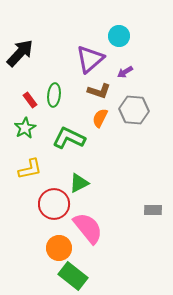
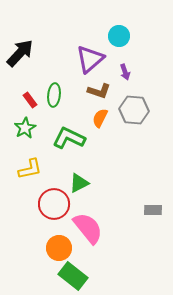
purple arrow: rotated 77 degrees counterclockwise
